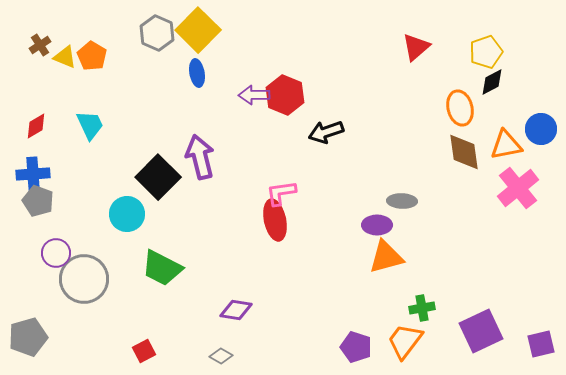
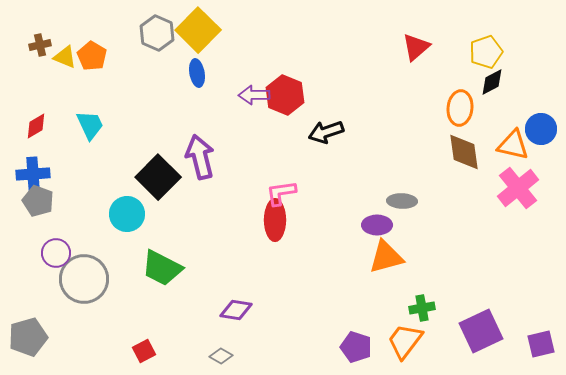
brown cross at (40, 45): rotated 20 degrees clockwise
orange ellipse at (460, 108): rotated 20 degrees clockwise
orange triangle at (506, 145): moved 7 px right; rotated 24 degrees clockwise
red ellipse at (275, 220): rotated 12 degrees clockwise
